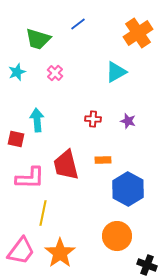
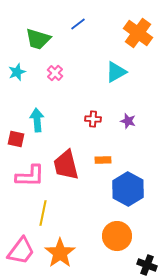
orange cross: rotated 20 degrees counterclockwise
pink L-shape: moved 2 px up
